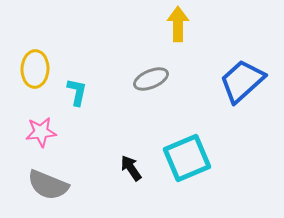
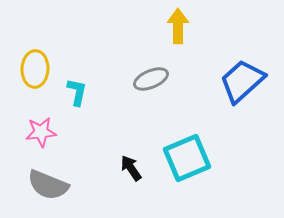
yellow arrow: moved 2 px down
